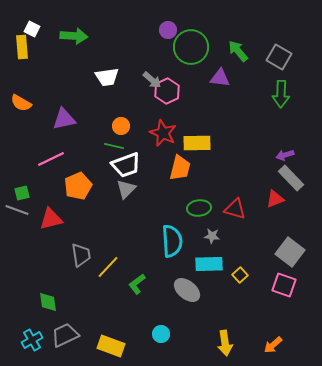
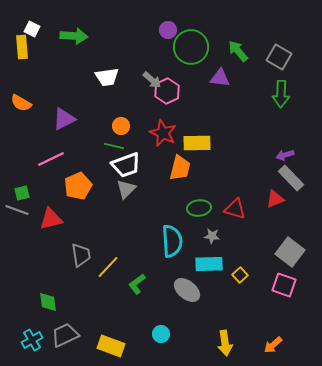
purple triangle at (64, 119): rotated 15 degrees counterclockwise
